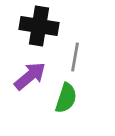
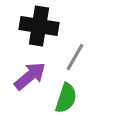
gray line: rotated 20 degrees clockwise
